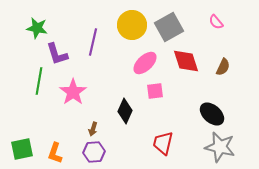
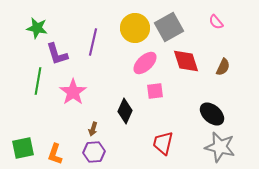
yellow circle: moved 3 px right, 3 px down
green line: moved 1 px left
green square: moved 1 px right, 1 px up
orange L-shape: moved 1 px down
